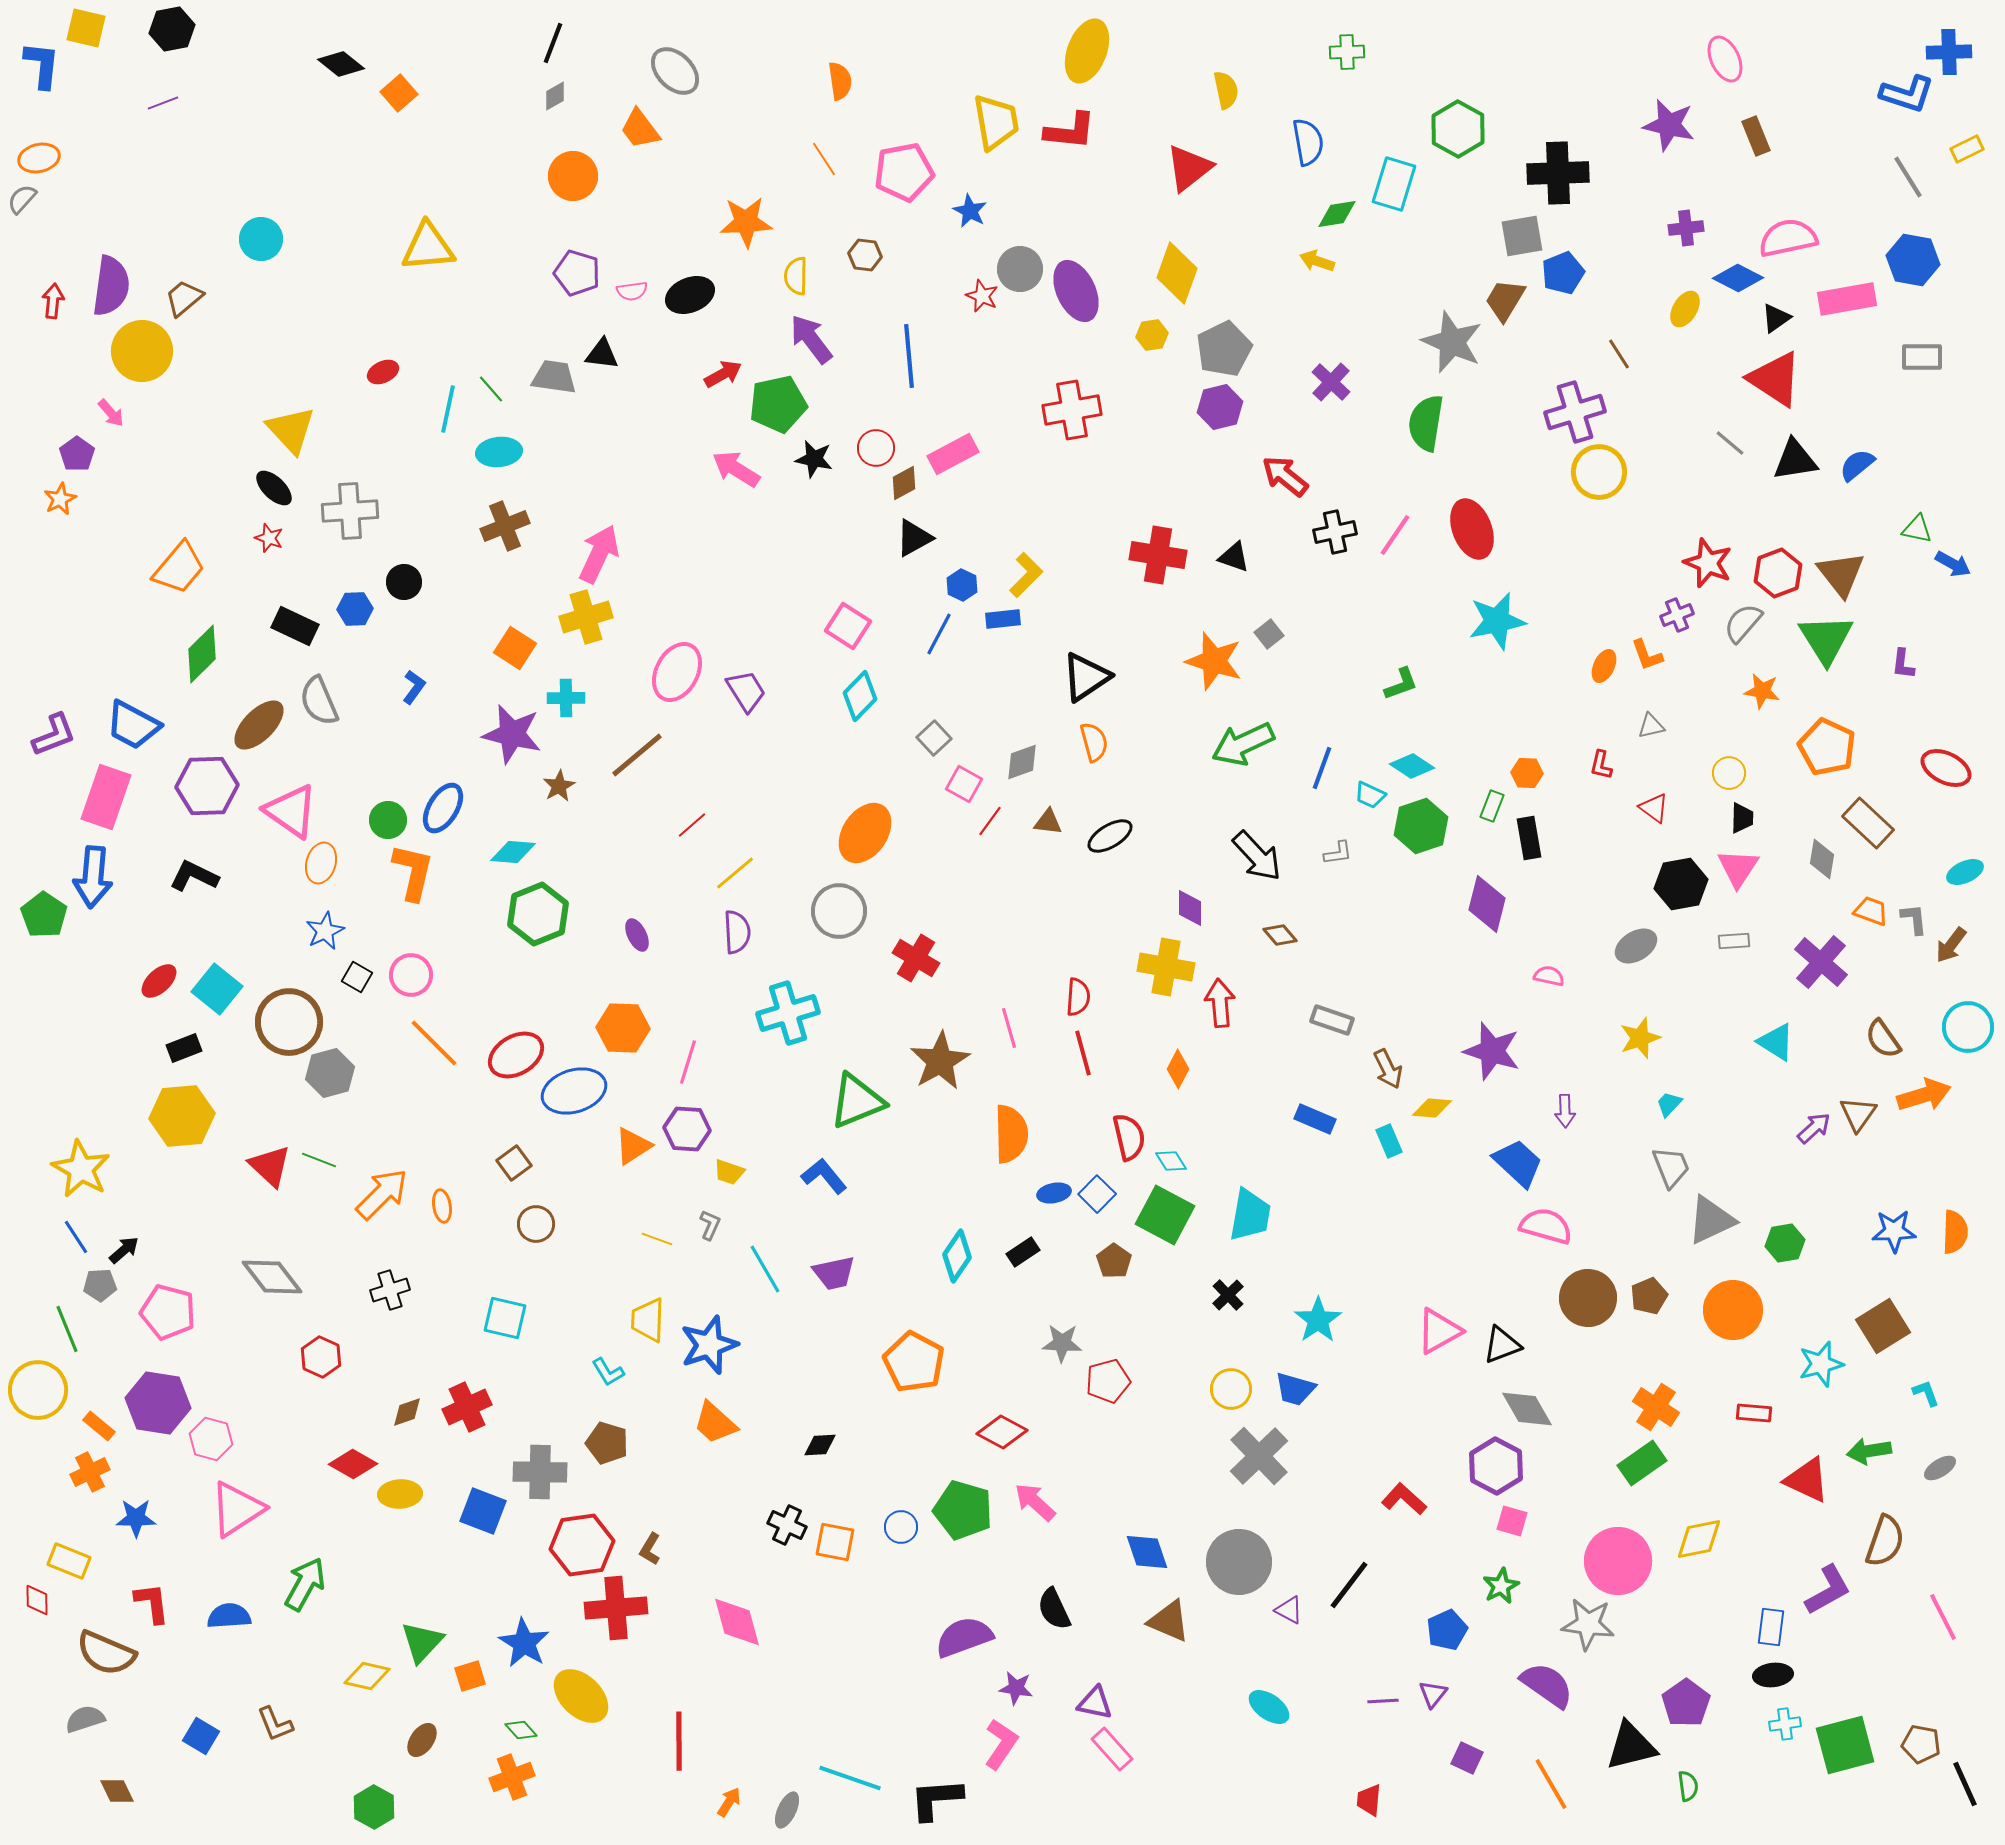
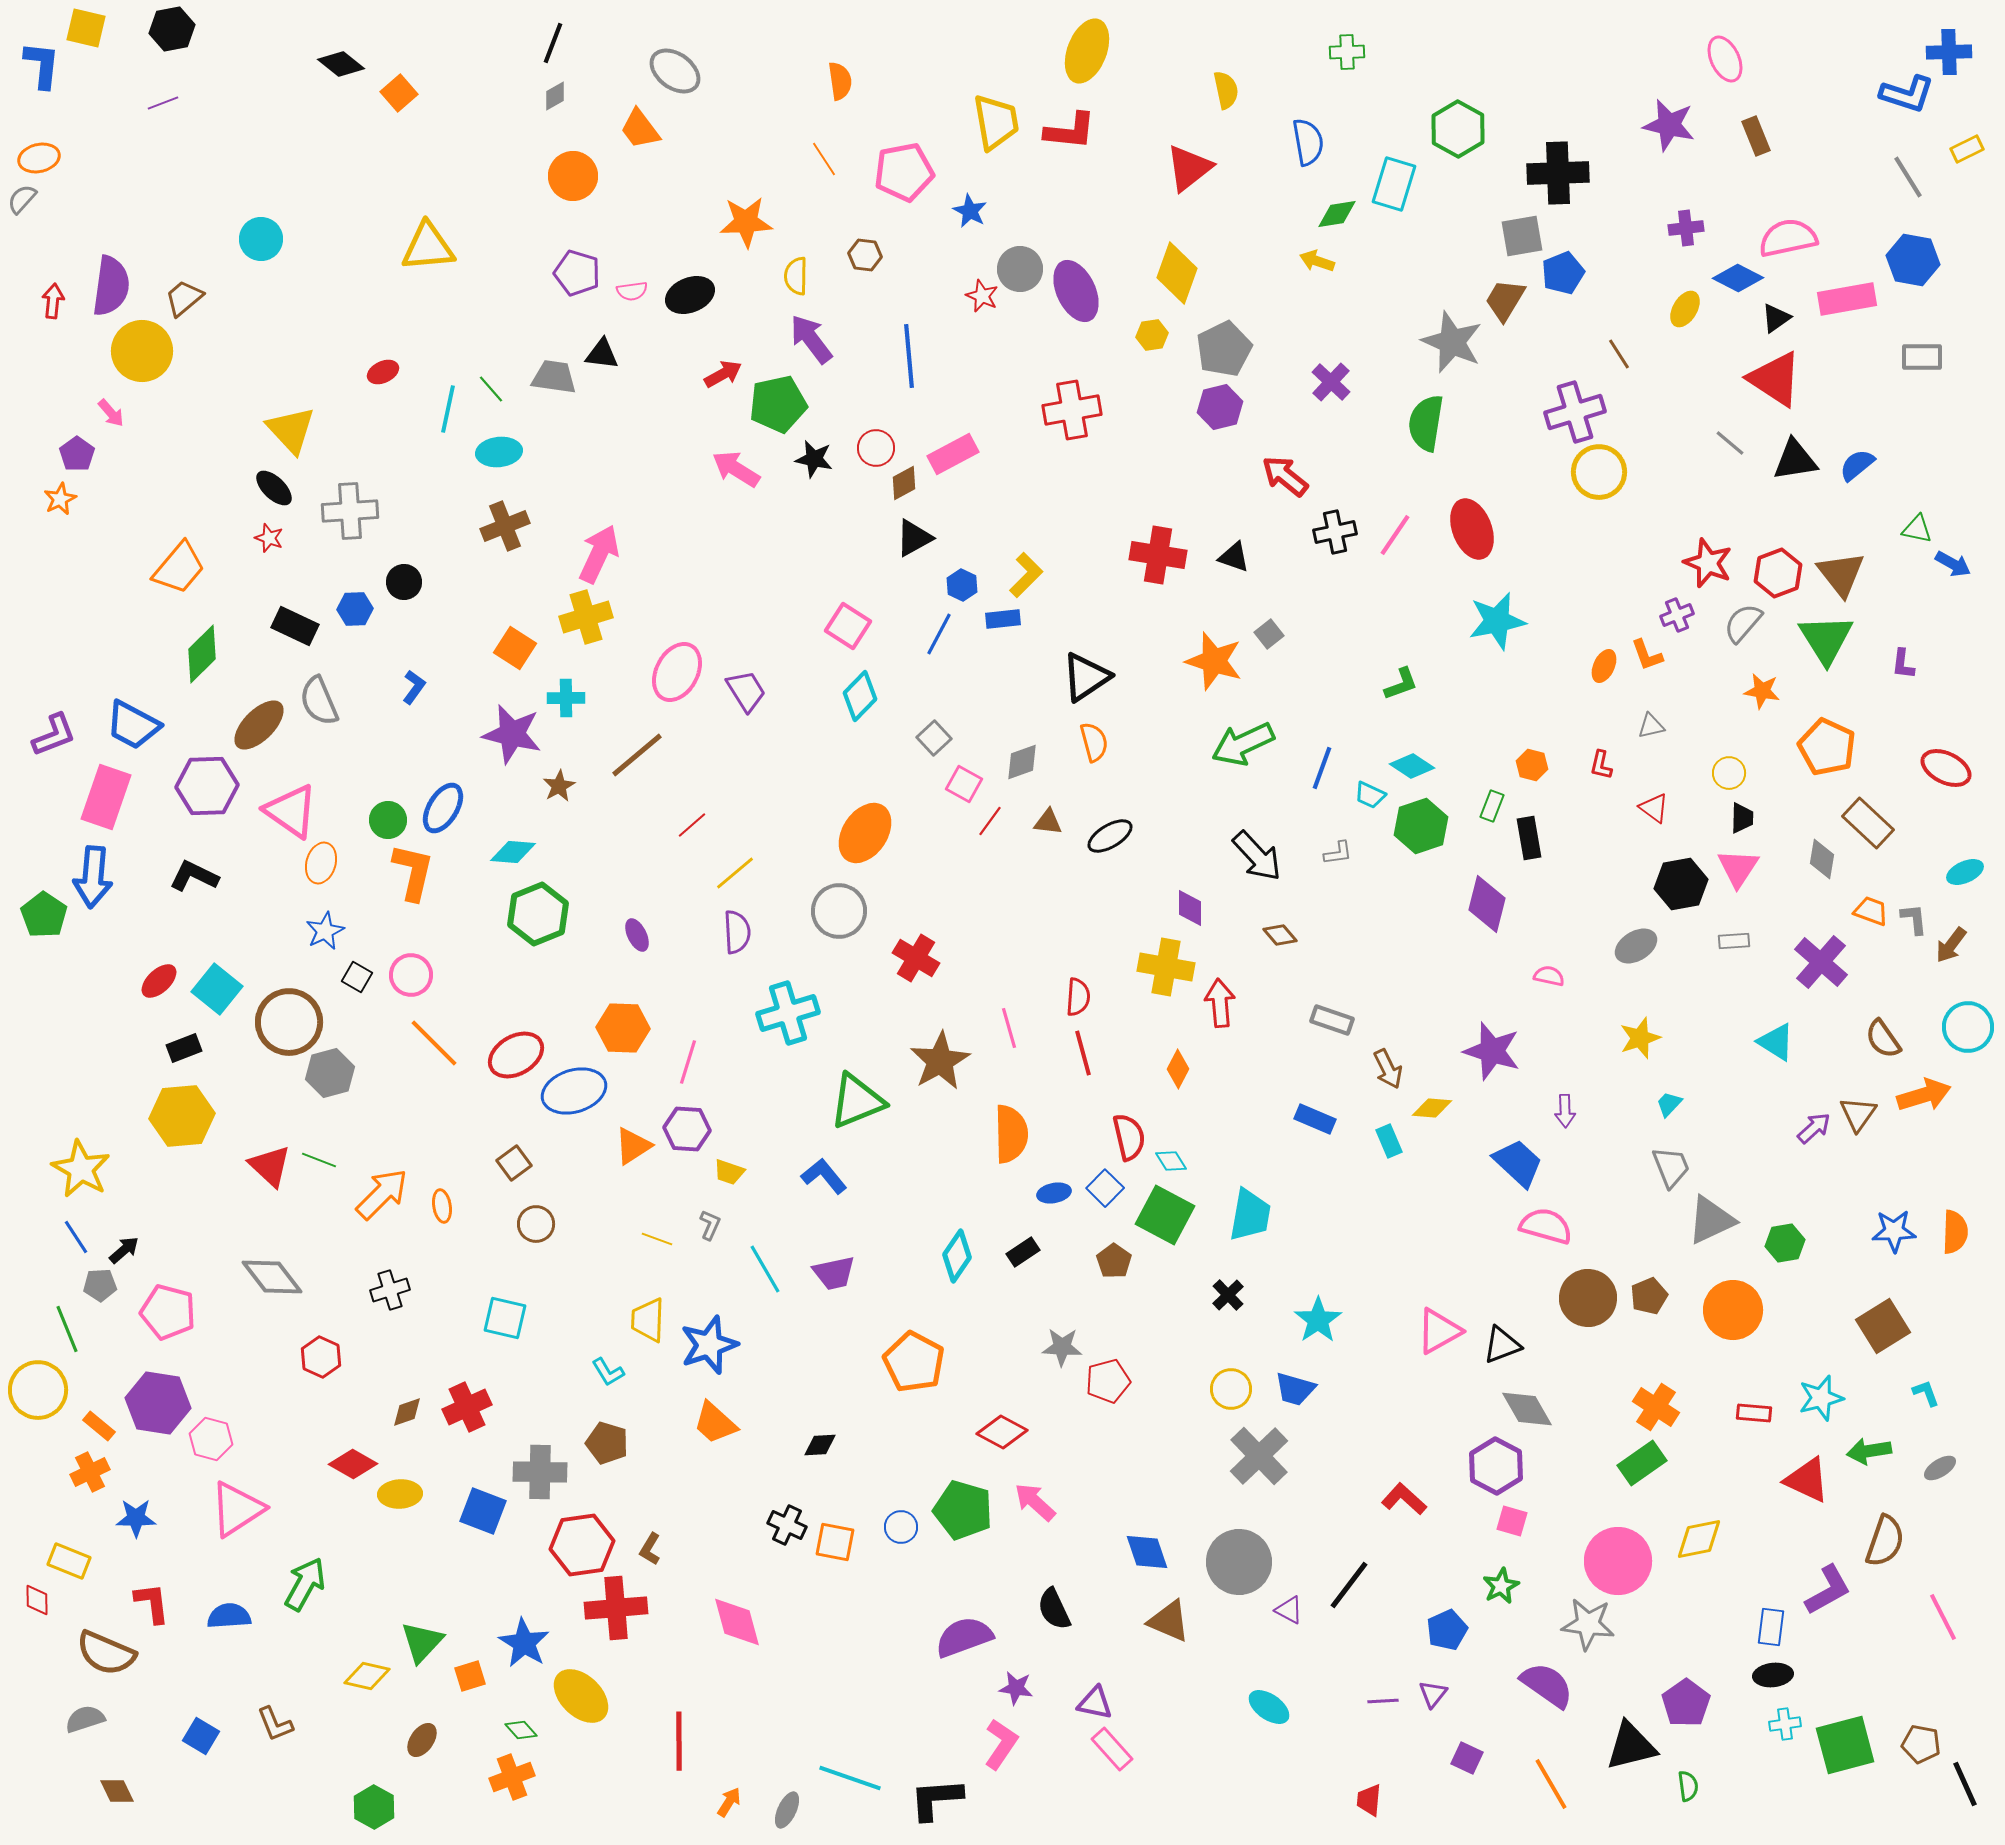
gray ellipse at (675, 71): rotated 9 degrees counterclockwise
orange hexagon at (1527, 773): moved 5 px right, 8 px up; rotated 12 degrees clockwise
blue square at (1097, 1194): moved 8 px right, 6 px up
gray star at (1062, 1343): moved 4 px down
cyan star at (1821, 1364): moved 34 px down
